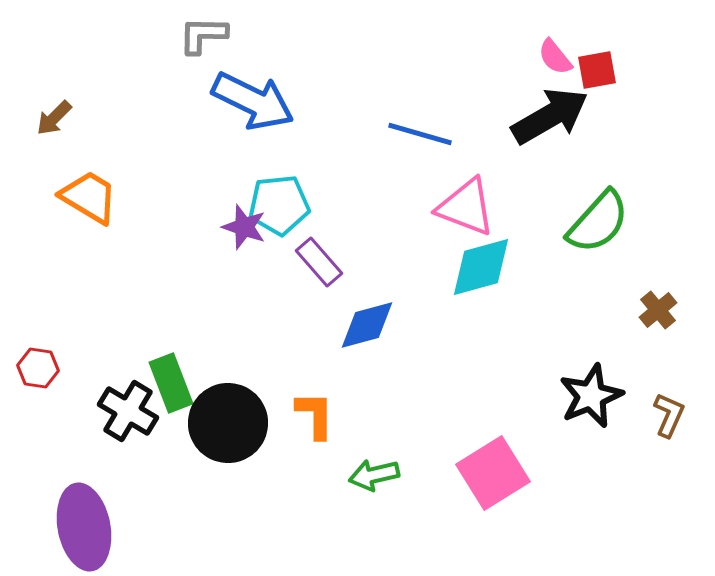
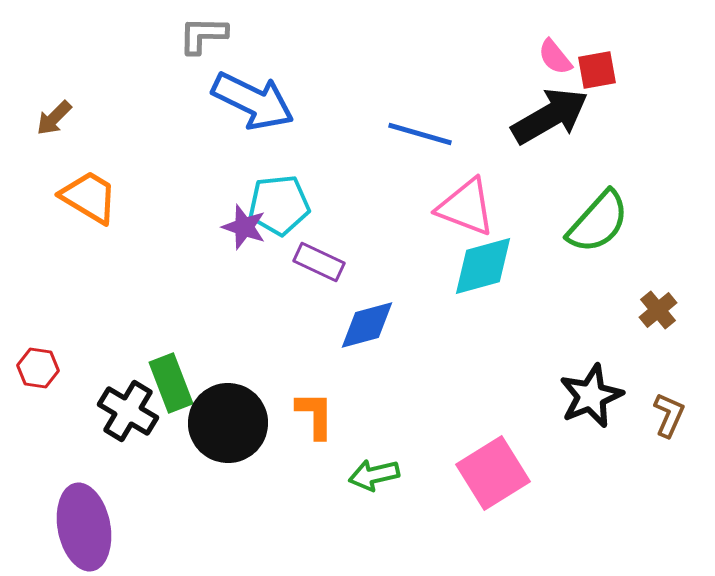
purple rectangle: rotated 24 degrees counterclockwise
cyan diamond: moved 2 px right, 1 px up
